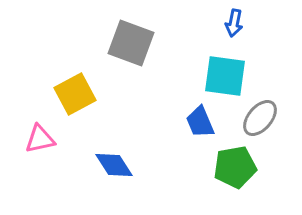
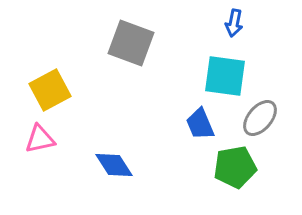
yellow square: moved 25 px left, 4 px up
blue trapezoid: moved 2 px down
